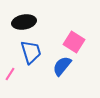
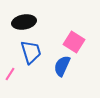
blue semicircle: rotated 15 degrees counterclockwise
